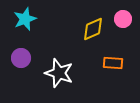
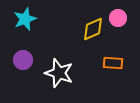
pink circle: moved 5 px left, 1 px up
purple circle: moved 2 px right, 2 px down
